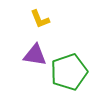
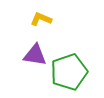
yellow L-shape: moved 1 px right; rotated 135 degrees clockwise
